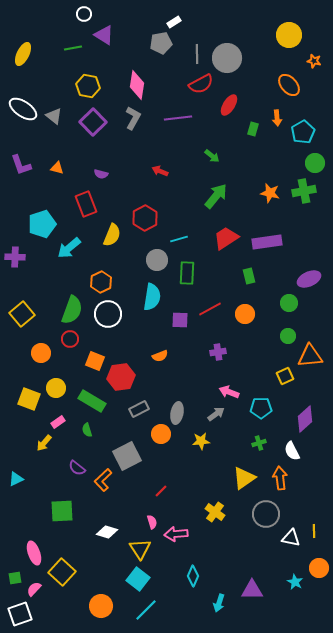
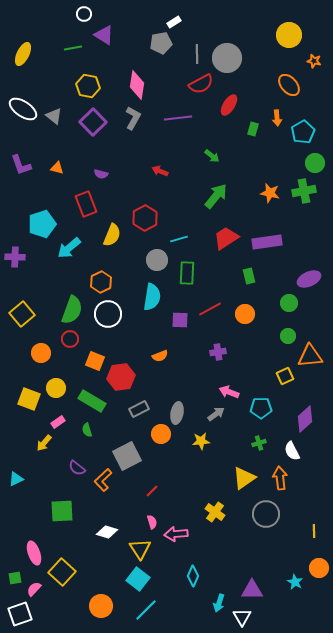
red line at (161, 491): moved 9 px left
white triangle at (291, 538): moved 49 px left, 79 px down; rotated 48 degrees clockwise
